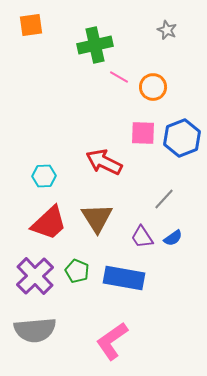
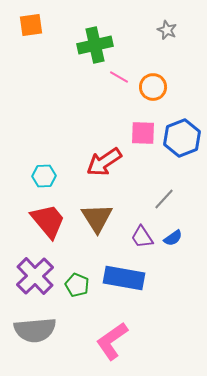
red arrow: rotated 60 degrees counterclockwise
red trapezoid: moved 1 px left, 2 px up; rotated 87 degrees counterclockwise
green pentagon: moved 14 px down
